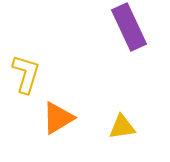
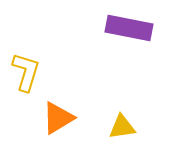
purple rectangle: moved 1 px down; rotated 54 degrees counterclockwise
yellow L-shape: moved 2 px up
